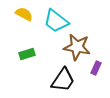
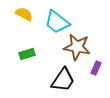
cyan trapezoid: moved 1 px right, 1 px down
